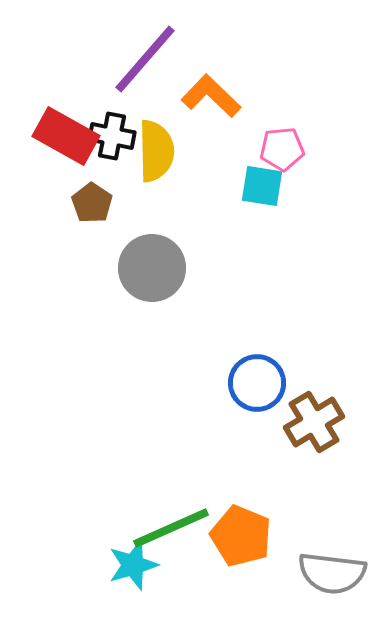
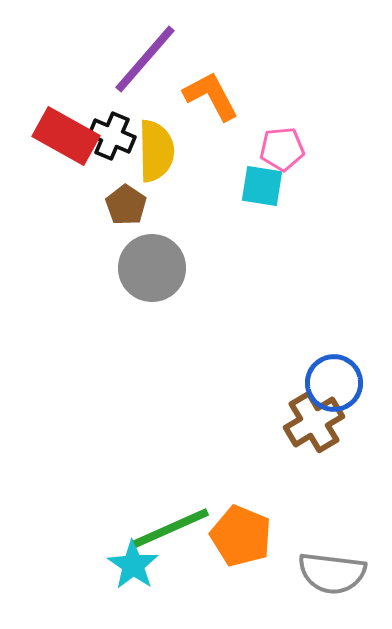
orange L-shape: rotated 18 degrees clockwise
black cross: rotated 12 degrees clockwise
brown pentagon: moved 34 px right, 2 px down
blue circle: moved 77 px right
cyan star: rotated 21 degrees counterclockwise
